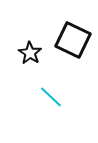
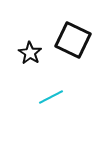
cyan line: rotated 70 degrees counterclockwise
